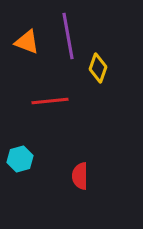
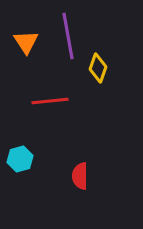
orange triangle: moved 1 px left; rotated 36 degrees clockwise
